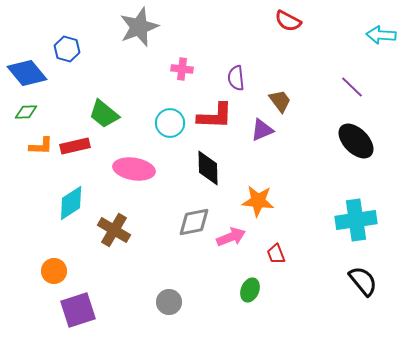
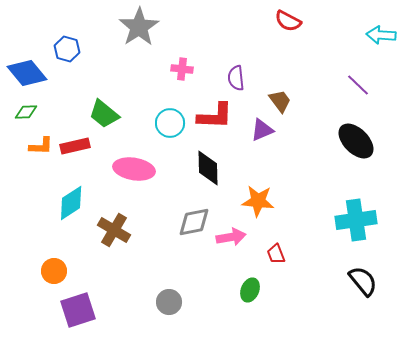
gray star: rotated 12 degrees counterclockwise
purple line: moved 6 px right, 2 px up
pink arrow: rotated 12 degrees clockwise
